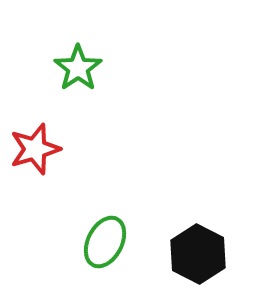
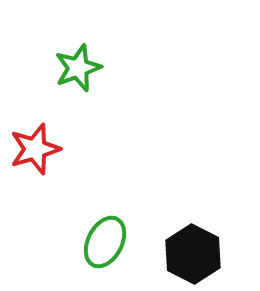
green star: rotated 15 degrees clockwise
black hexagon: moved 5 px left
